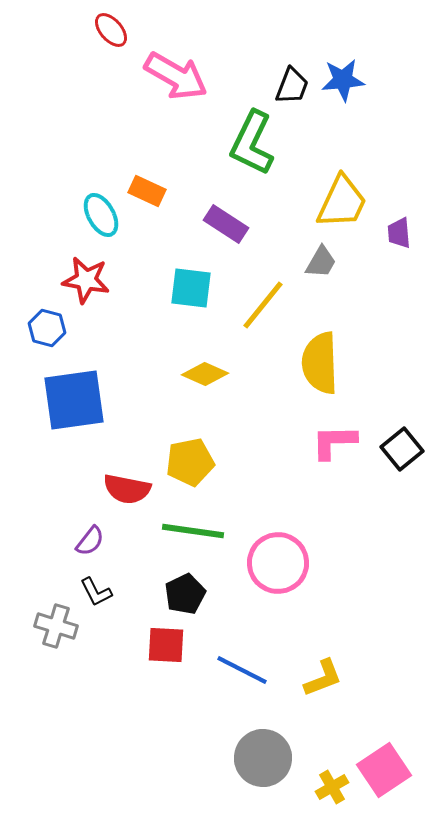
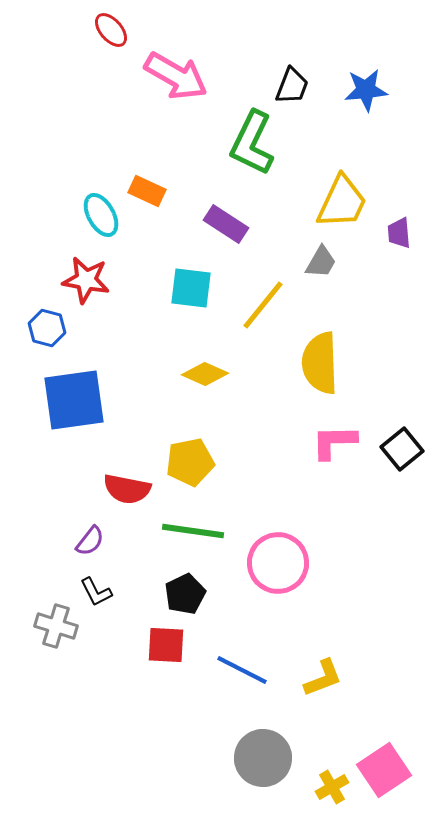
blue star: moved 23 px right, 10 px down
